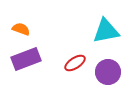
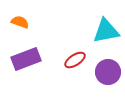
orange semicircle: moved 1 px left, 7 px up
red ellipse: moved 3 px up
